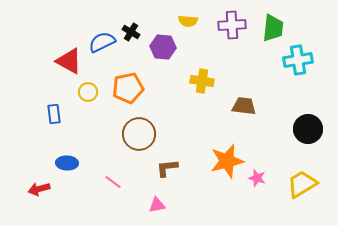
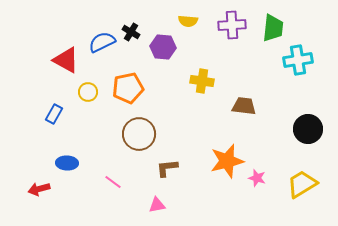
red triangle: moved 3 px left, 1 px up
blue rectangle: rotated 36 degrees clockwise
